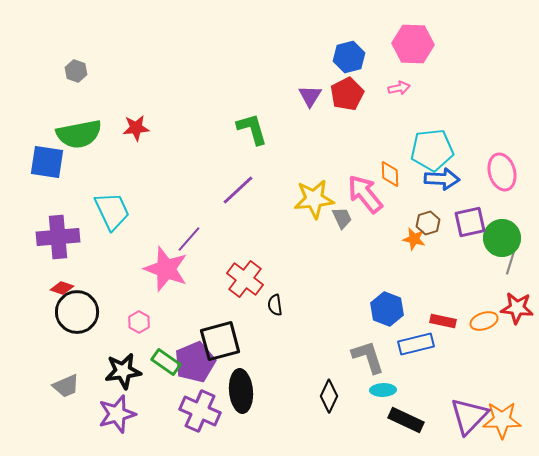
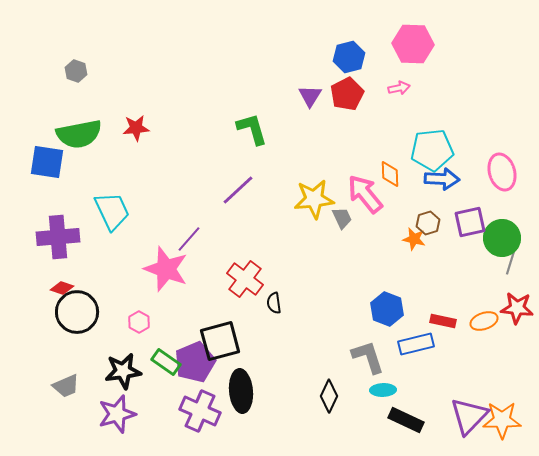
black semicircle at (275, 305): moved 1 px left, 2 px up
